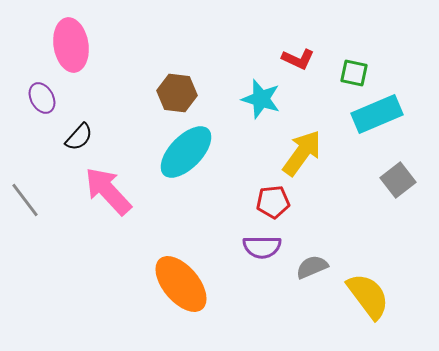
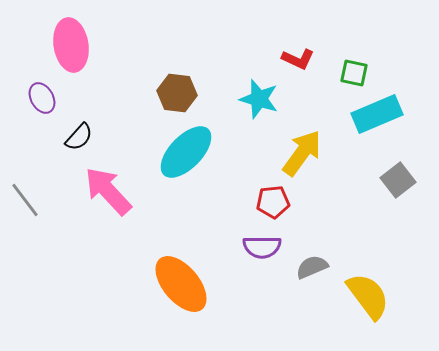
cyan star: moved 2 px left
